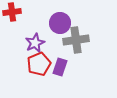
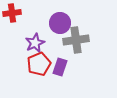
red cross: moved 1 px down
